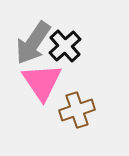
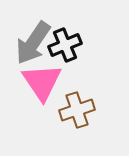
black cross: moved 1 px up; rotated 20 degrees clockwise
